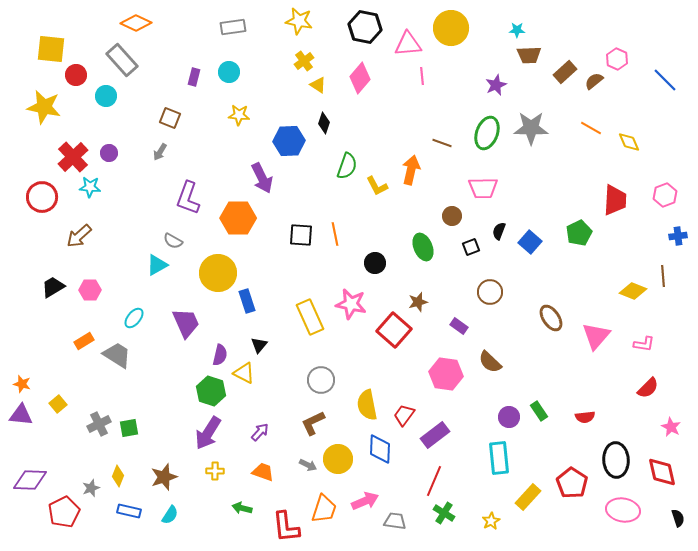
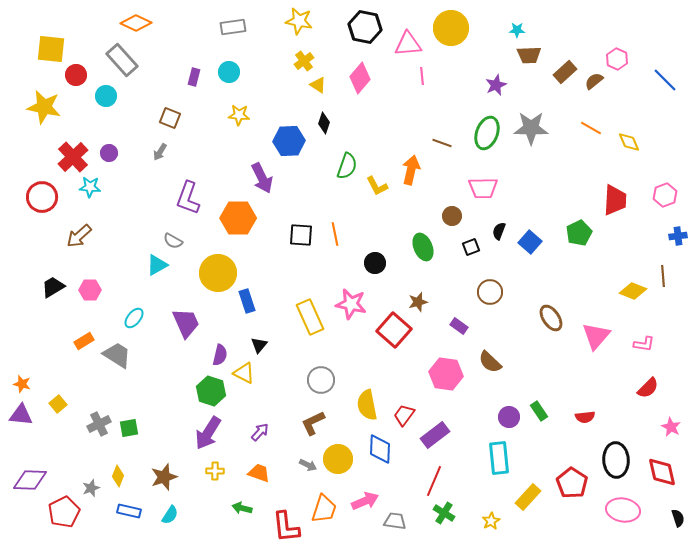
orange trapezoid at (263, 472): moved 4 px left, 1 px down
